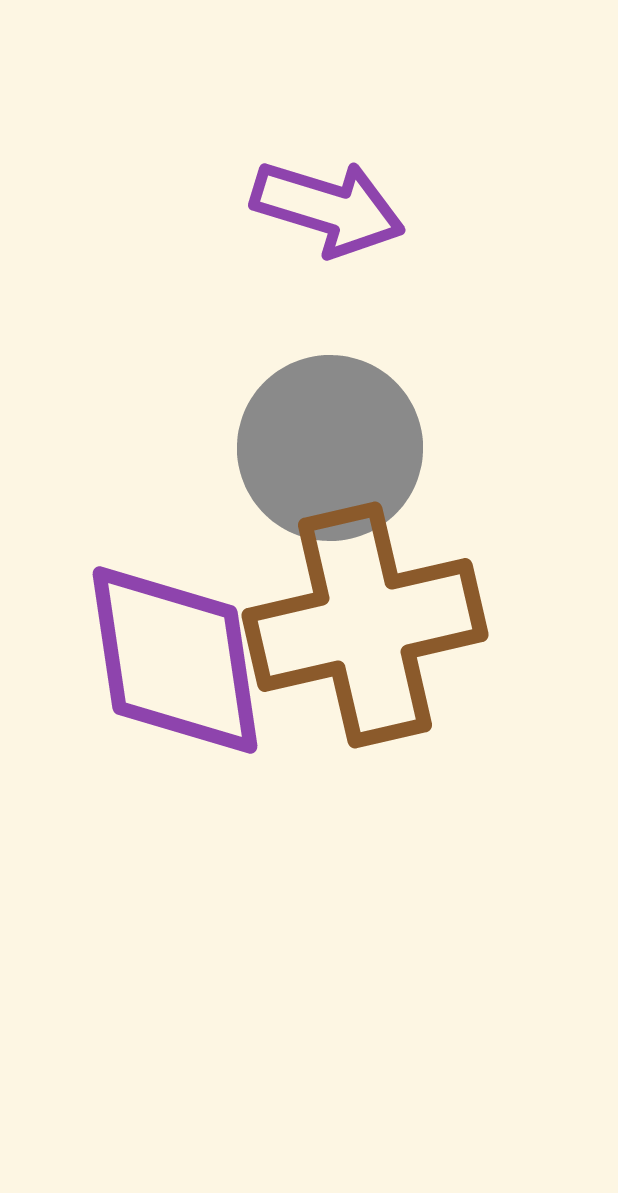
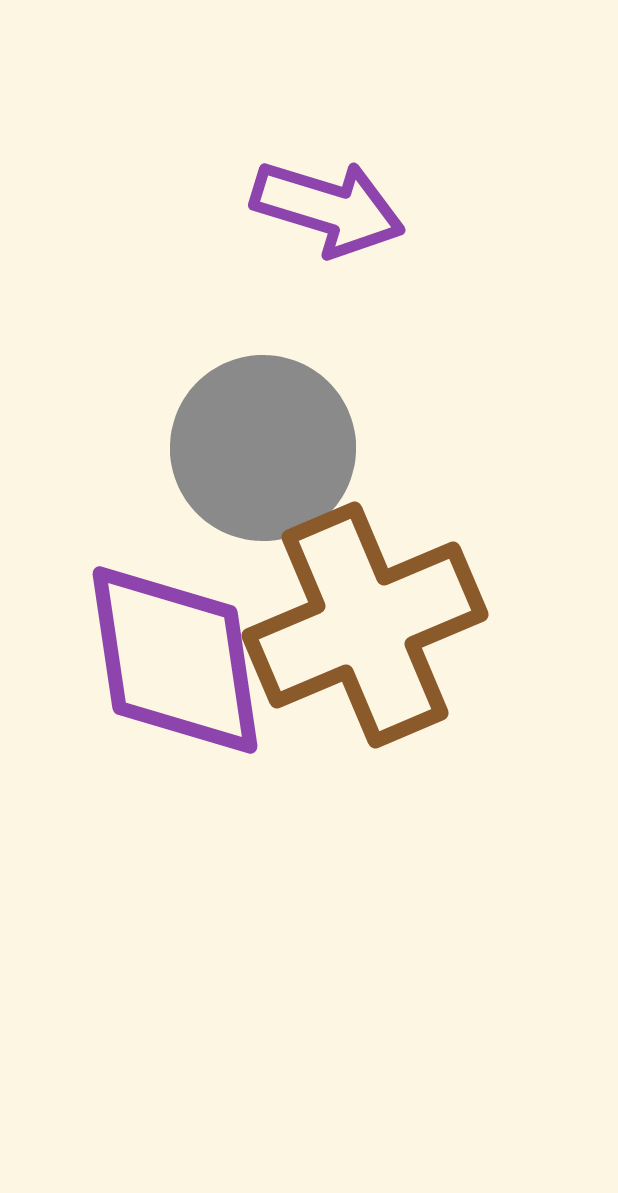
gray circle: moved 67 px left
brown cross: rotated 10 degrees counterclockwise
